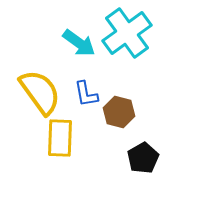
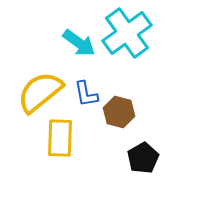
yellow semicircle: rotated 93 degrees counterclockwise
